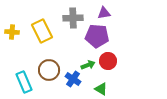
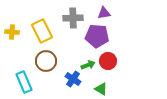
brown circle: moved 3 px left, 9 px up
